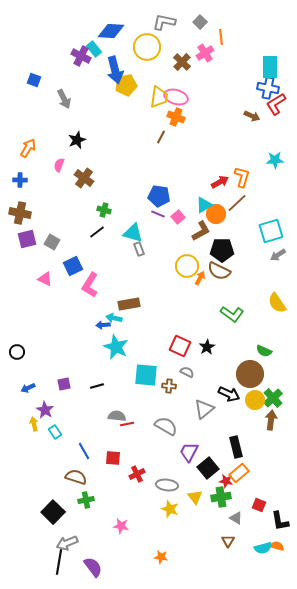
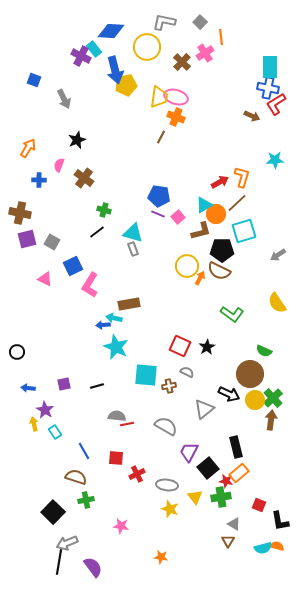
blue cross at (20, 180): moved 19 px right
brown L-shape at (201, 231): rotated 15 degrees clockwise
cyan square at (271, 231): moved 27 px left
gray rectangle at (139, 249): moved 6 px left
brown cross at (169, 386): rotated 16 degrees counterclockwise
blue arrow at (28, 388): rotated 32 degrees clockwise
red square at (113, 458): moved 3 px right
gray triangle at (236, 518): moved 2 px left, 6 px down
